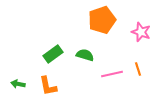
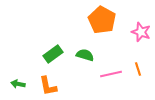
orange pentagon: rotated 24 degrees counterclockwise
pink line: moved 1 px left
